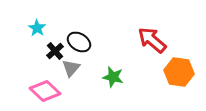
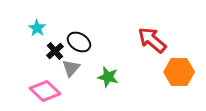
orange hexagon: rotated 8 degrees counterclockwise
green star: moved 5 px left
